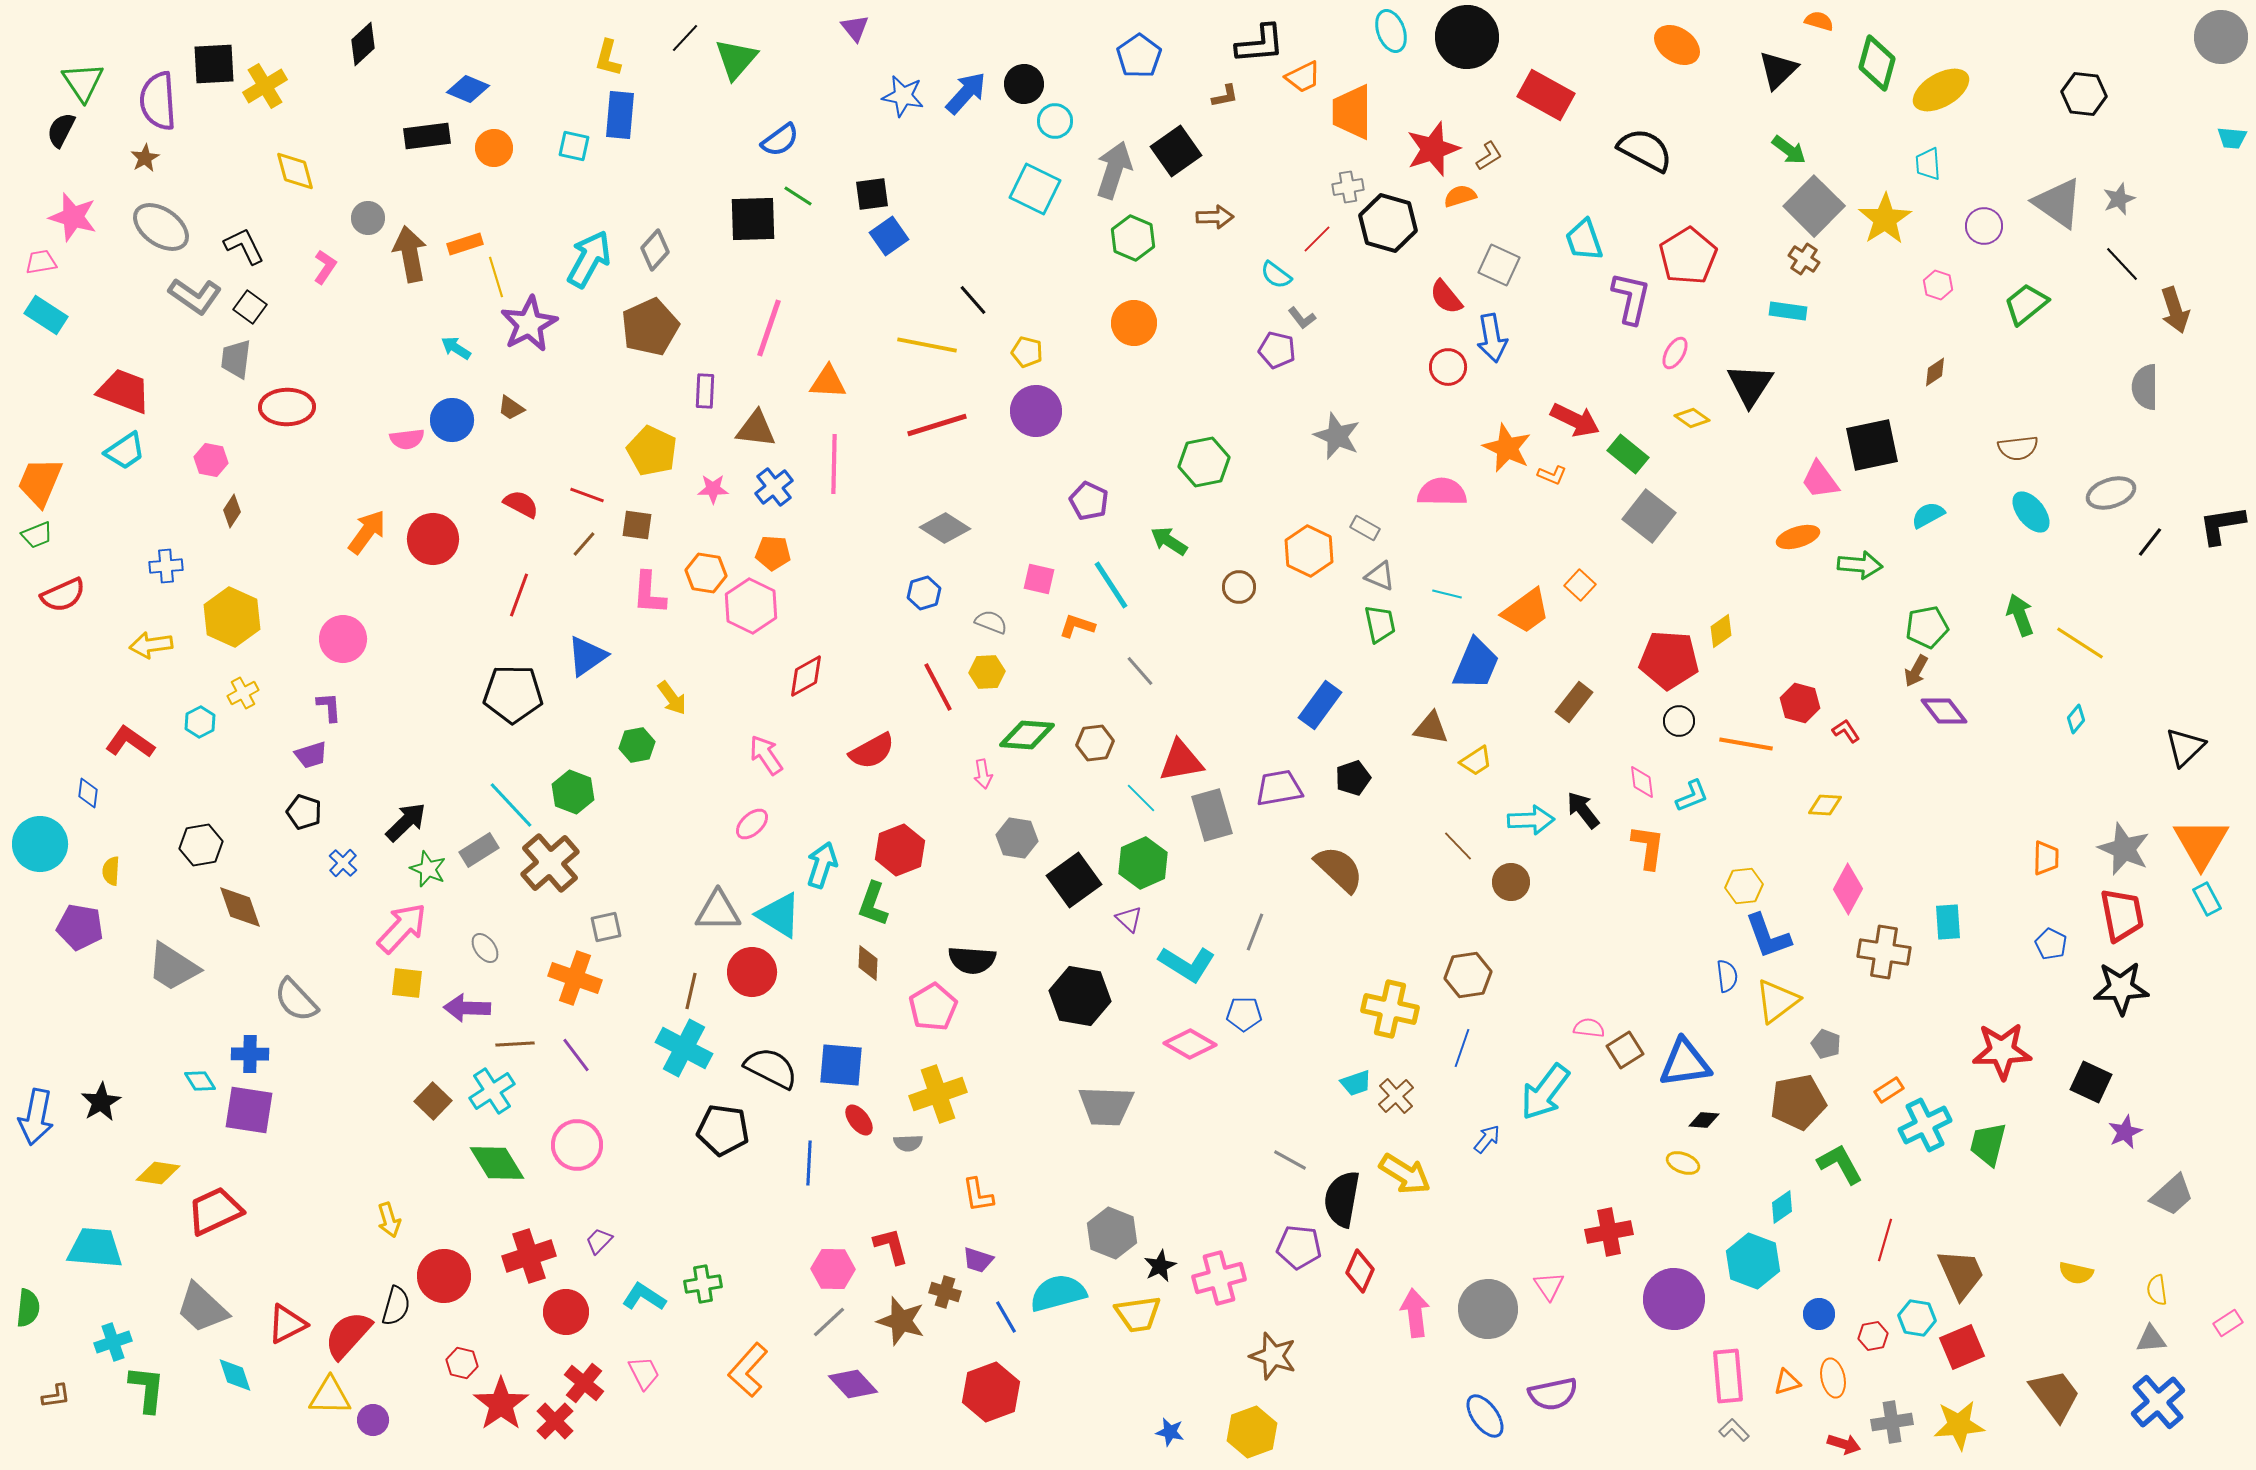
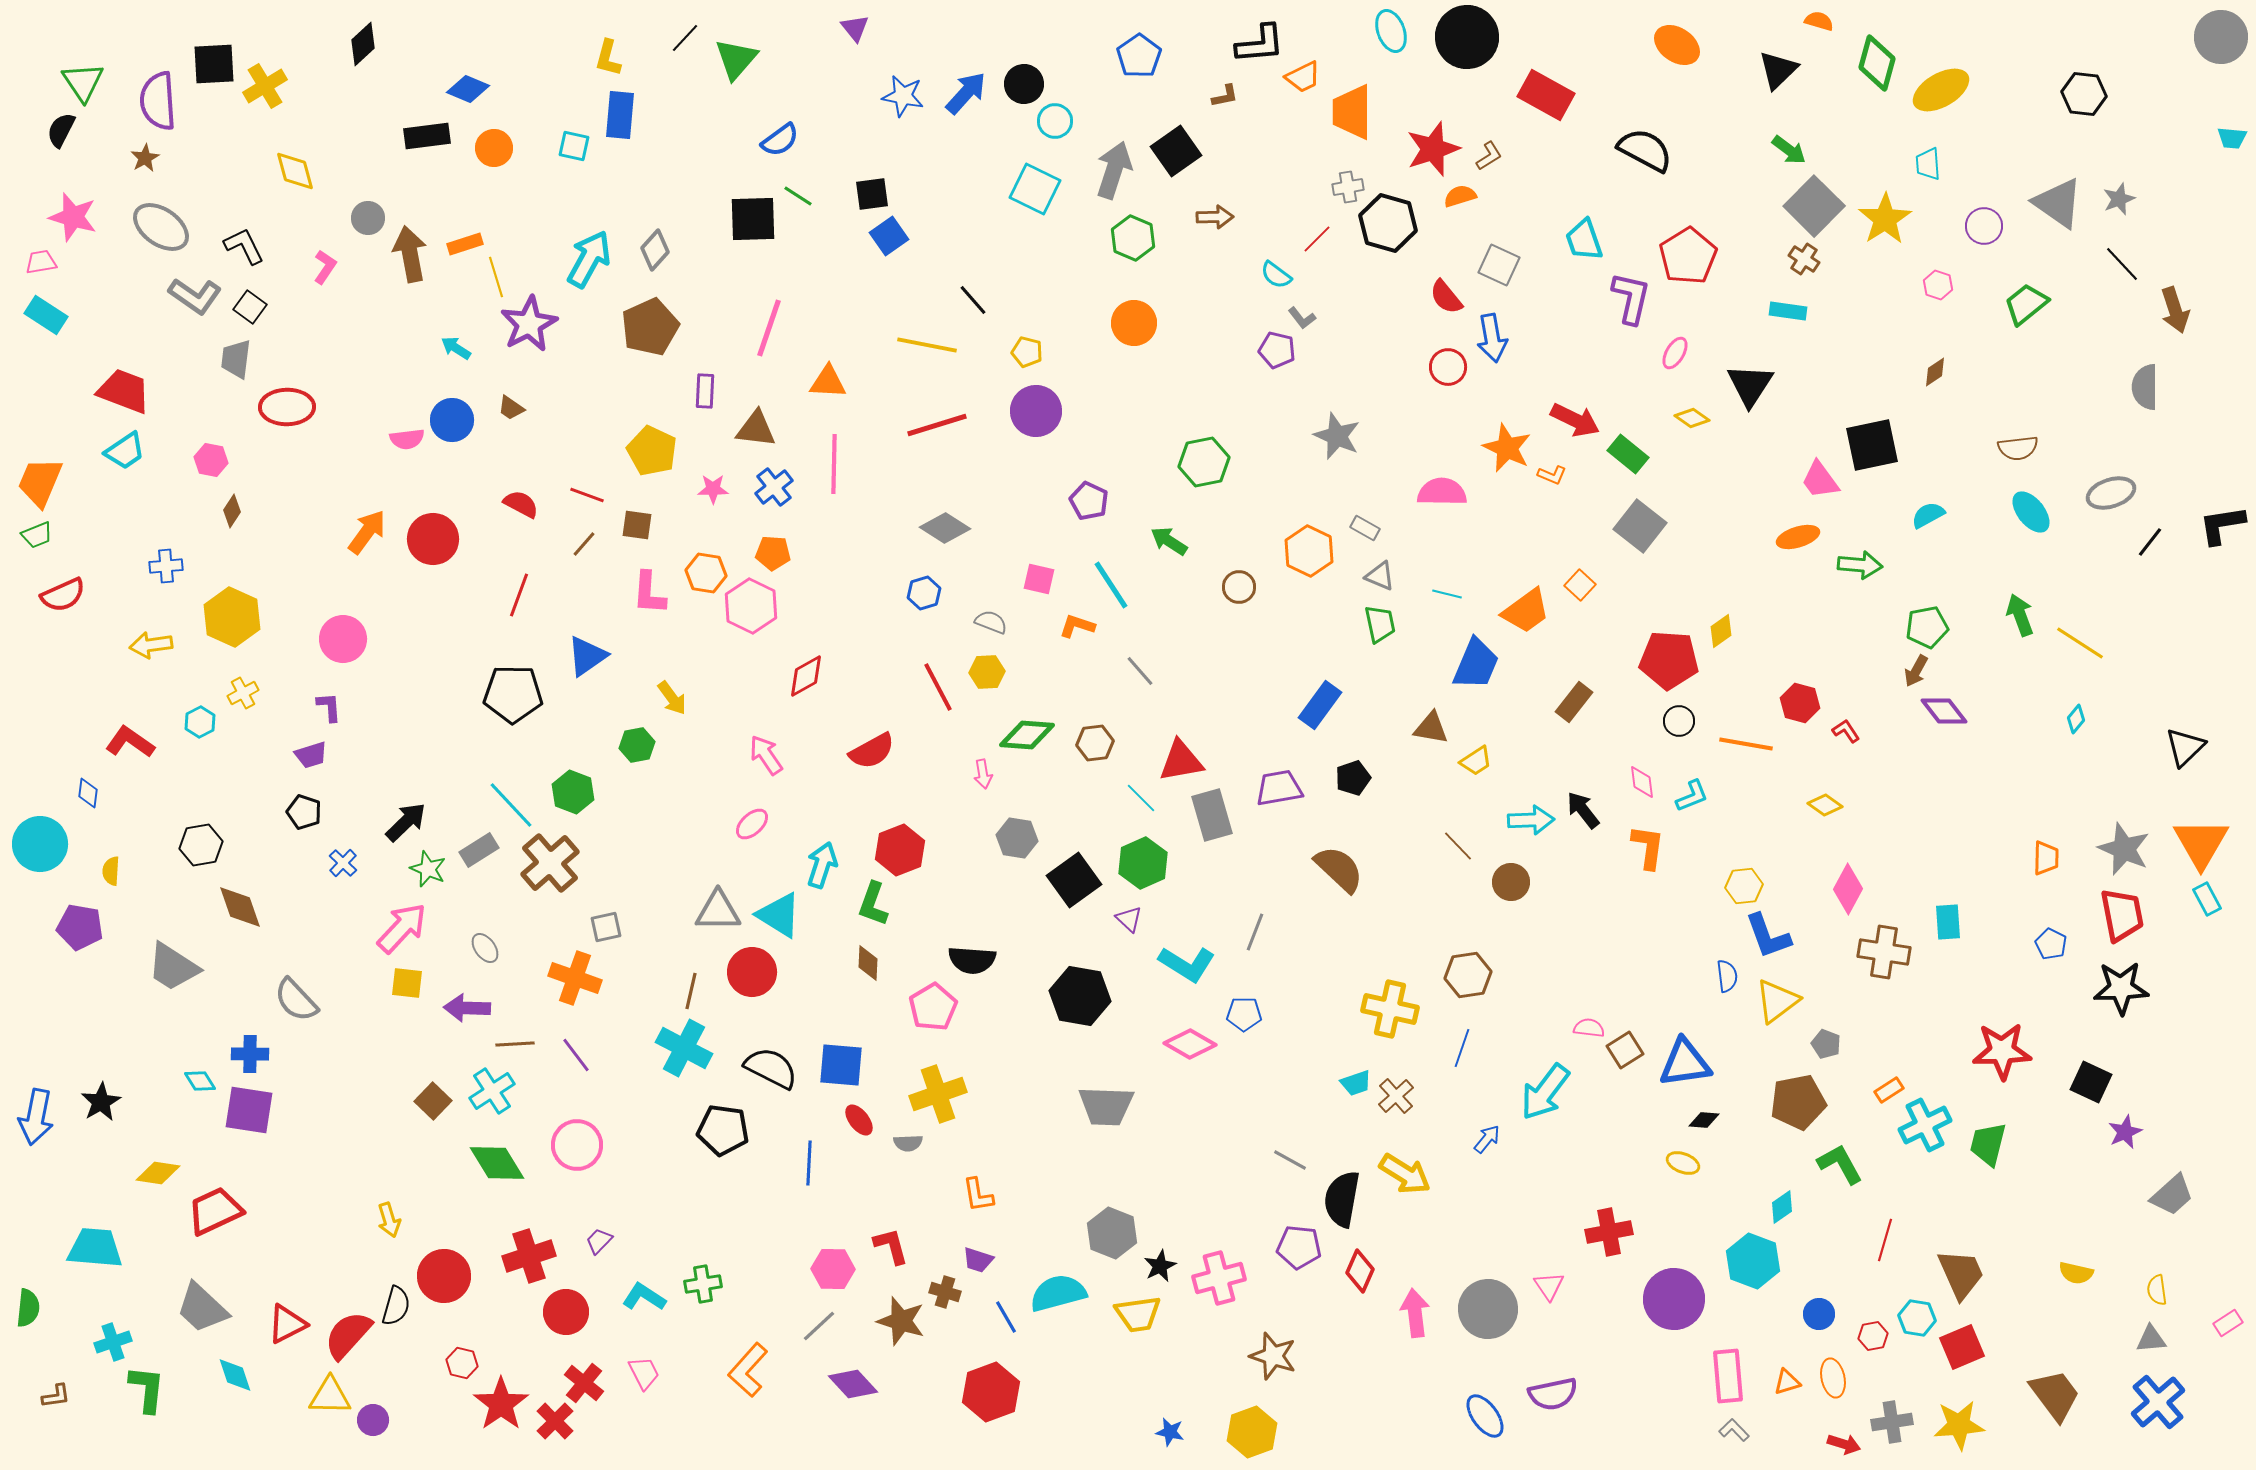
gray square at (1649, 516): moved 9 px left, 10 px down
yellow diamond at (1825, 805): rotated 32 degrees clockwise
gray line at (829, 1322): moved 10 px left, 4 px down
